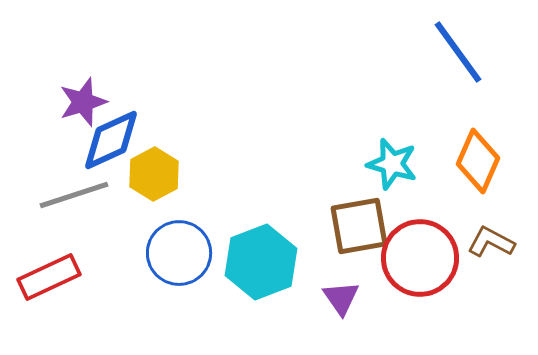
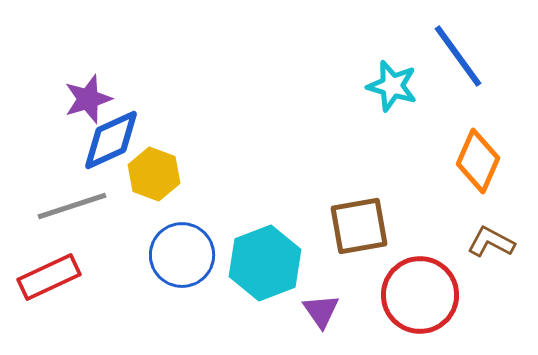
blue line: moved 4 px down
purple star: moved 5 px right, 3 px up
cyan star: moved 78 px up
yellow hexagon: rotated 12 degrees counterclockwise
gray line: moved 2 px left, 11 px down
blue circle: moved 3 px right, 2 px down
red circle: moved 37 px down
cyan hexagon: moved 4 px right, 1 px down
purple triangle: moved 20 px left, 13 px down
